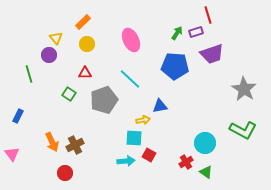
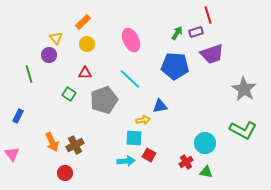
green triangle: rotated 24 degrees counterclockwise
